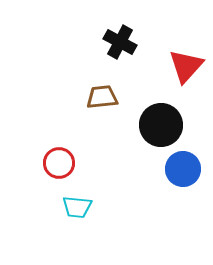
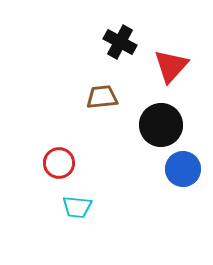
red triangle: moved 15 px left
